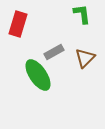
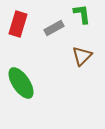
gray rectangle: moved 24 px up
brown triangle: moved 3 px left, 2 px up
green ellipse: moved 17 px left, 8 px down
